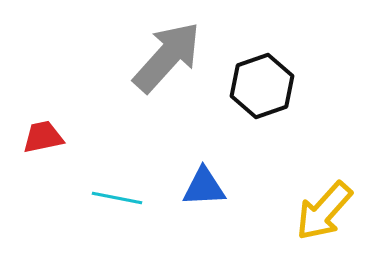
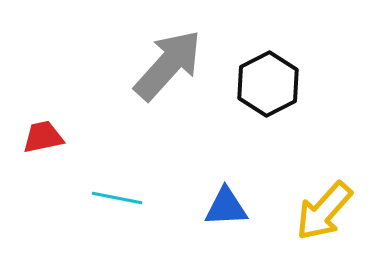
gray arrow: moved 1 px right, 8 px down
black hexagon: moved 6 px right, 2 px up; rotated 8 degrees counterclockwise
blue triangle: moved 22 px right, 20 px down
